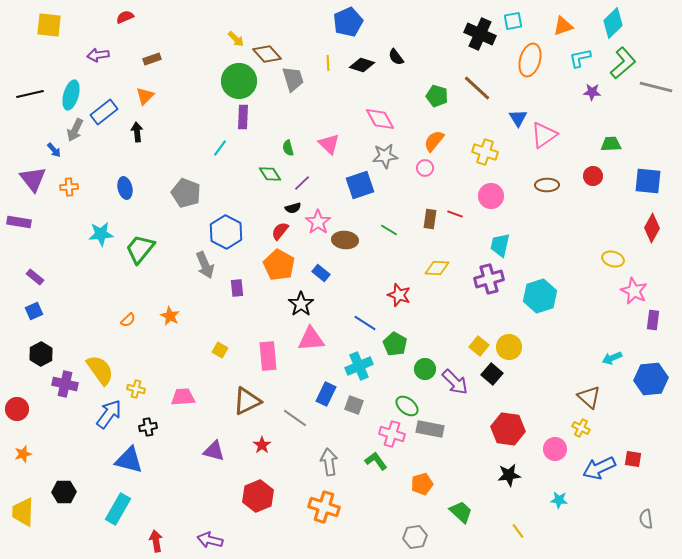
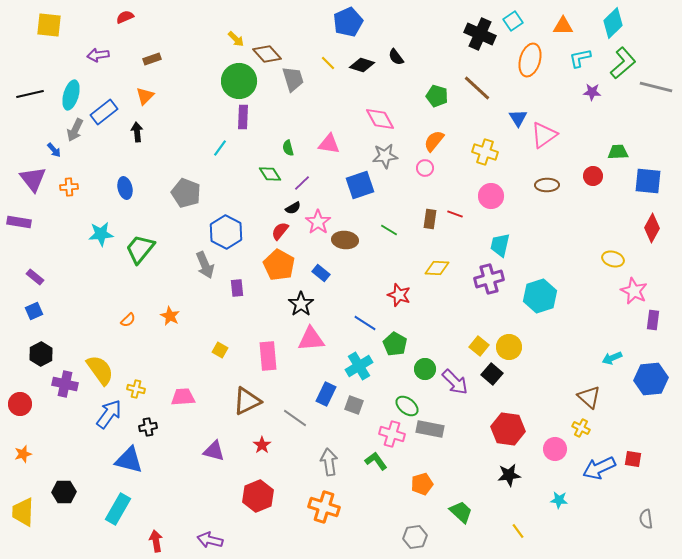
cyan square at (513, 21): rotated 24 degrees counterclockwise
orange triangle at (563, 26): rotated 20 degrees clockwise
yellow line at (328, 63): rotated 42 degrees counterclockwise
pink triangle at (329, 144): rotated 35 degrees counterclockwise
green trapezoid at (611, 144): moved 7 px right, 8 px down
black semicircle at (293, 208): rotated 14 degrees counterclockwise
cyan cross at (359, 366): rotated 8 degrees counterclockwise
red circle at (17, 409): moved 3 px right, 5 px up
